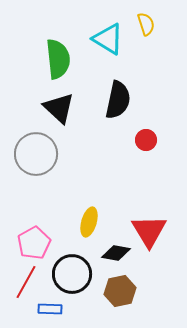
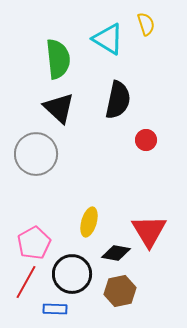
blue rectangle: moved 5 px right
